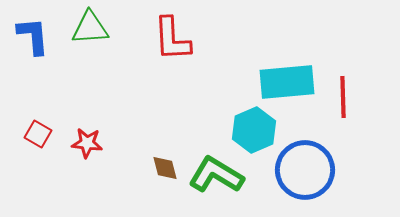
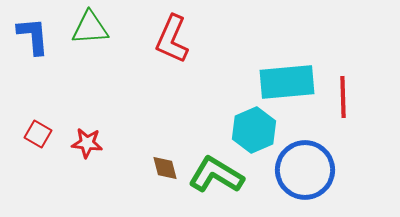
red L-shape: rotated 27 degrees clockwise
